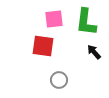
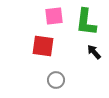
pink square: moved 3 px up
gray circle: moved 3 px left
